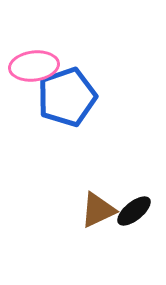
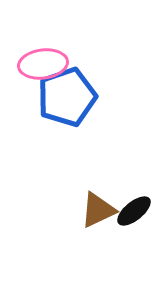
pink ellipse: moved 9 px right, 2 px up
